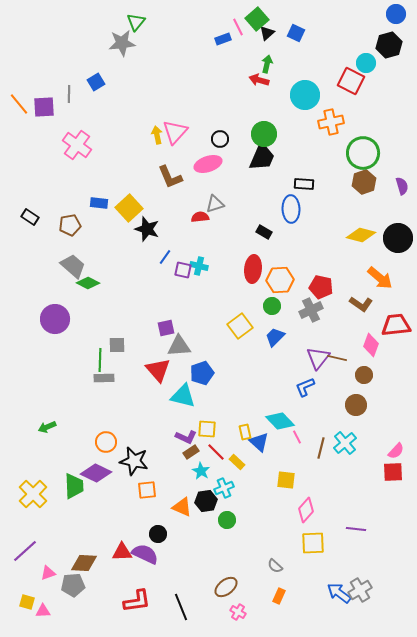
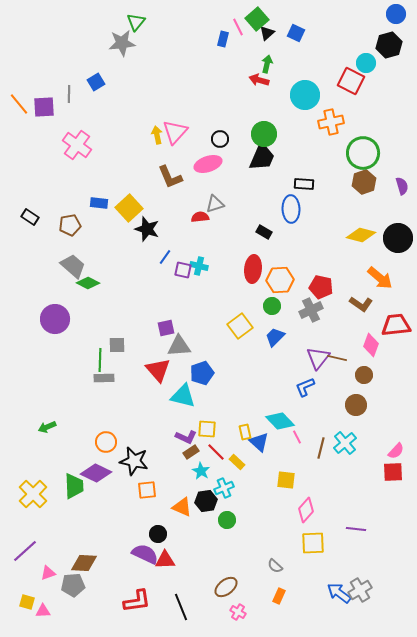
blue rectangle at (223, 39): rotated 56 degrees counterclockwise
red triangle at (122, 552): moved 43 px right, 8 px down
